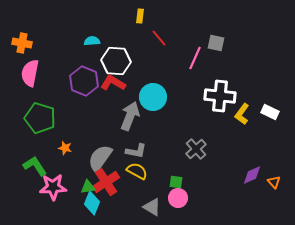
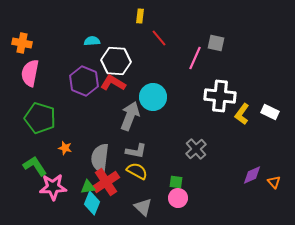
gray semicircle: rotated 28 degrees counterclockwise
gray triangle: moved 9 px left; rotated 12 degrees clockwise
